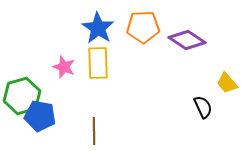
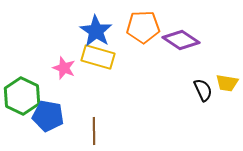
blue star: moved 2 px left, 3 px down
purple diamond: moved 6 px left
yellow rectangle: moved 6 px up; rotated 72 degrees counterclockwise
pink star: moved 1 px down
yellow trapezoid: rotated 40 degrees counterclockwise
green hexagon: rotated 18 degrees counterclockwise
black semicircle: moved 17 px up
blue pentagon: moved 8 px right
